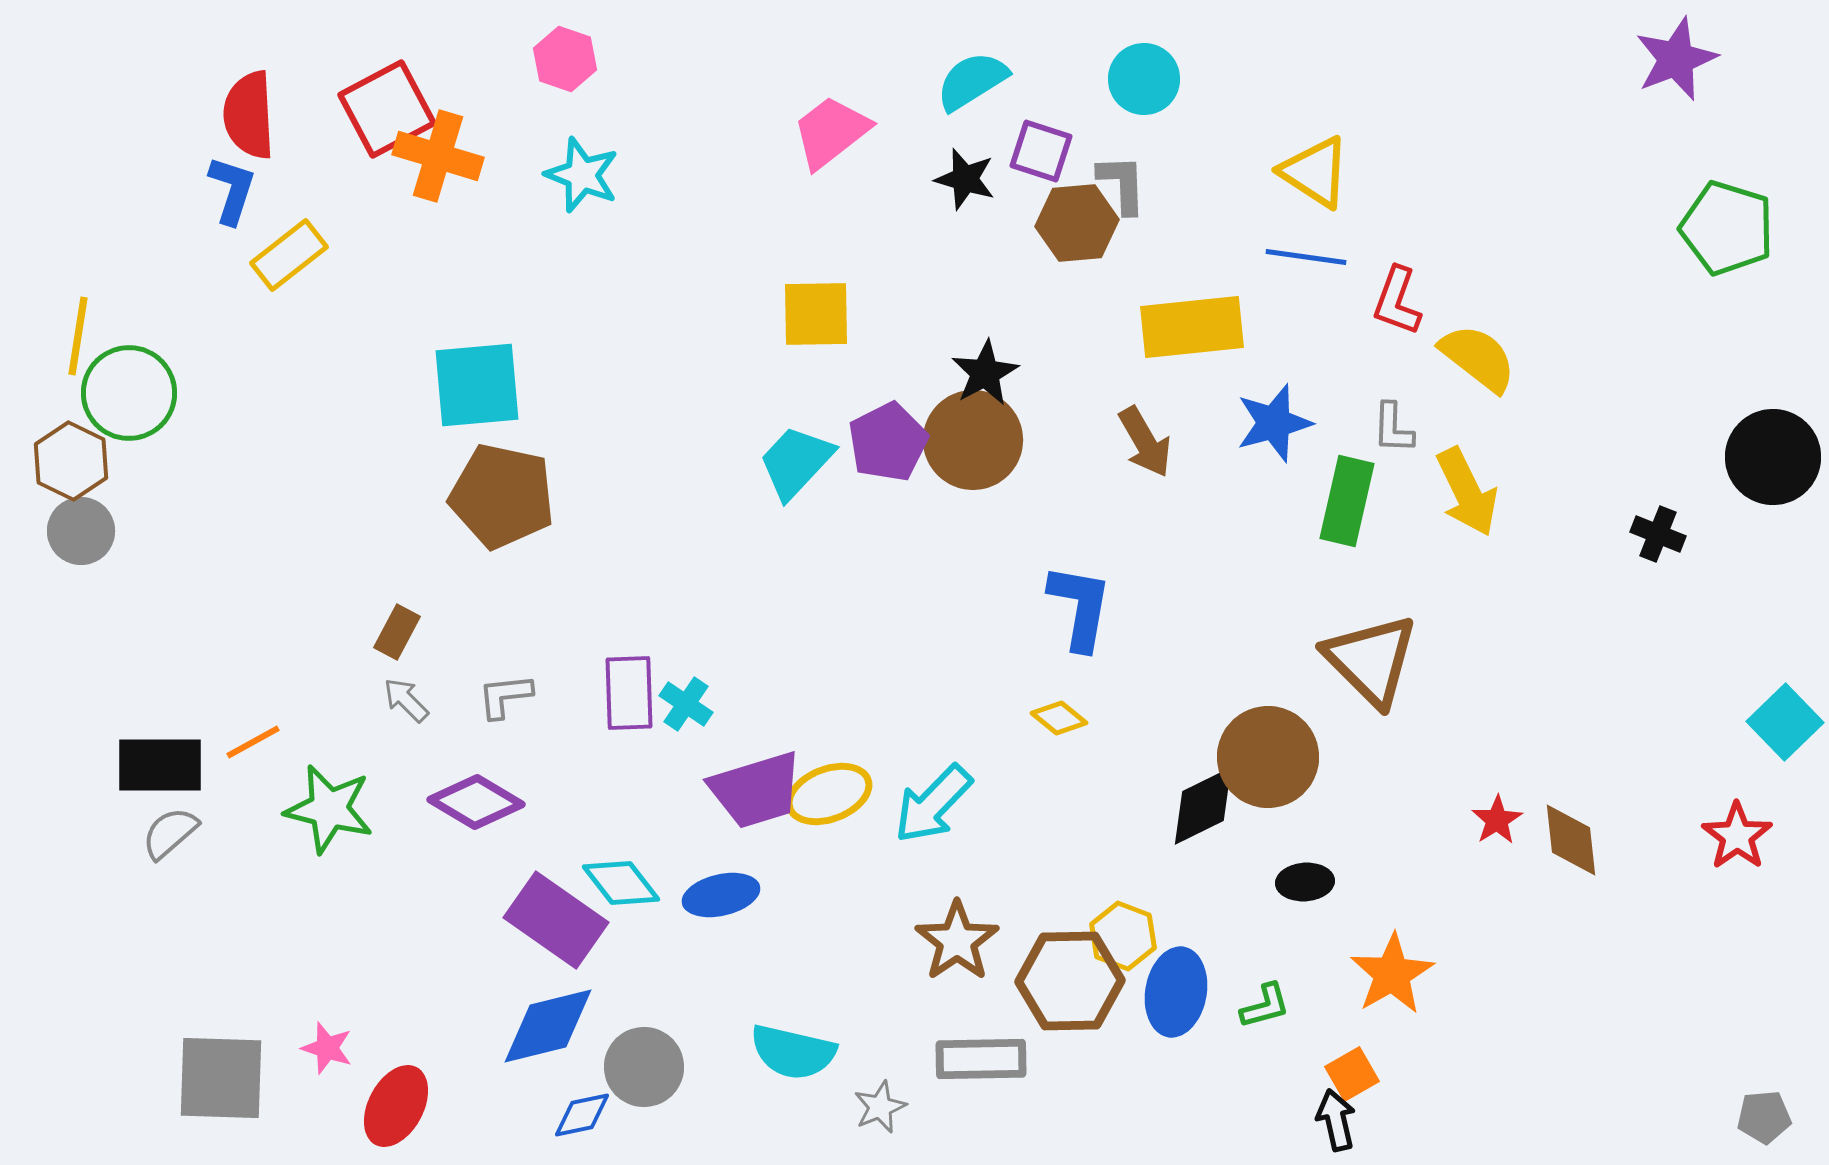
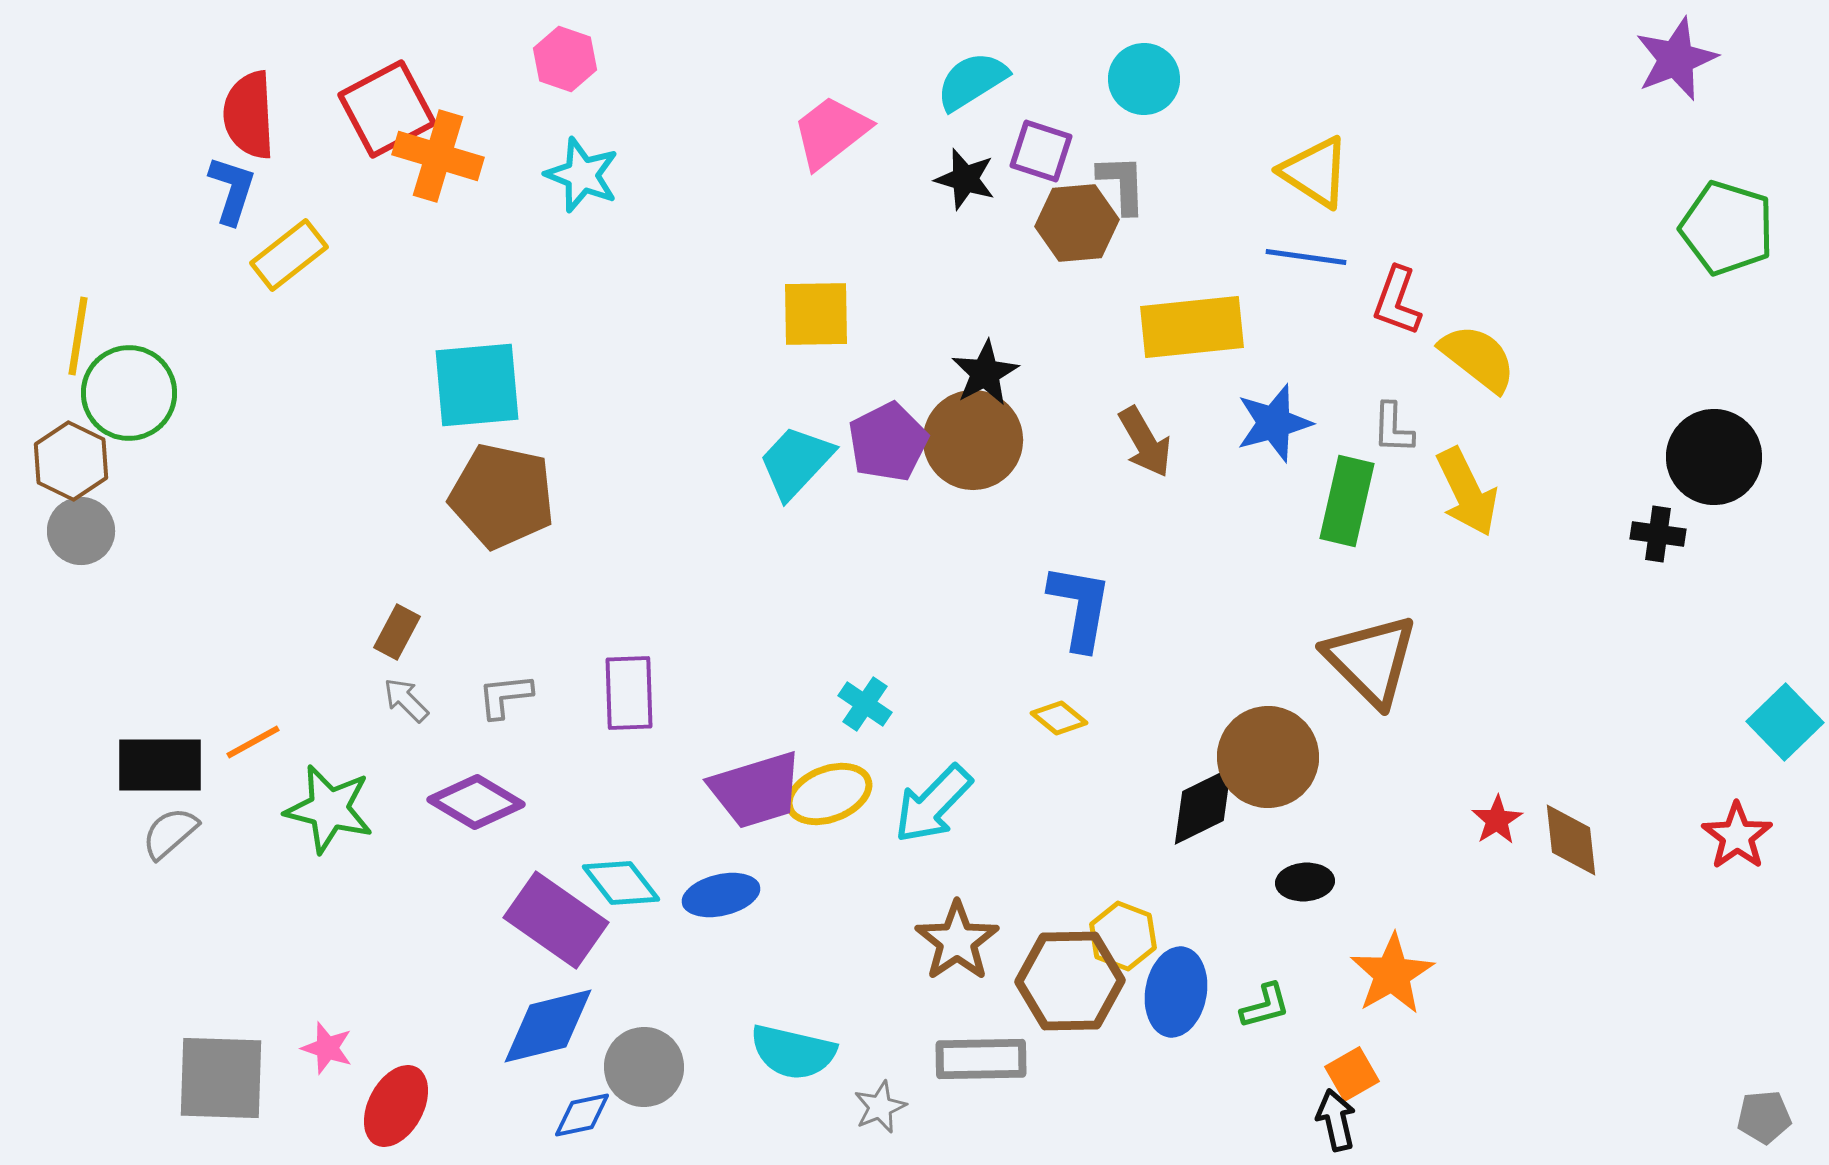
black circle at (1773, 457): moved 59 px left
black cross at (1658, 534): rotated 14 degrees counterclockwise
cyan cross at (686, 704): moved 179 px right
